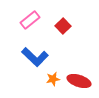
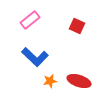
red square: moved 14 px right; rotated 21 degrees counterclockwise
orange star: moved 3 px left, 2 px down
